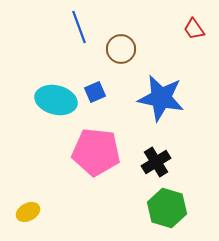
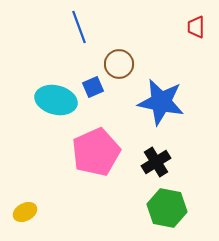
red trapezoid: moved 2 px right, 2 px up; rotated 35 degrees clockwise
brown circle: moved 2 px left, 15 px down
blue square: moved 2 px left, 5 px up
blue star: moved 4 px down
pink pentagon: rotated 30 degrees counterclockwise
green hexagon: rotated 6 degrees counterclockwise
yellow ellipse: moved 3 px left
